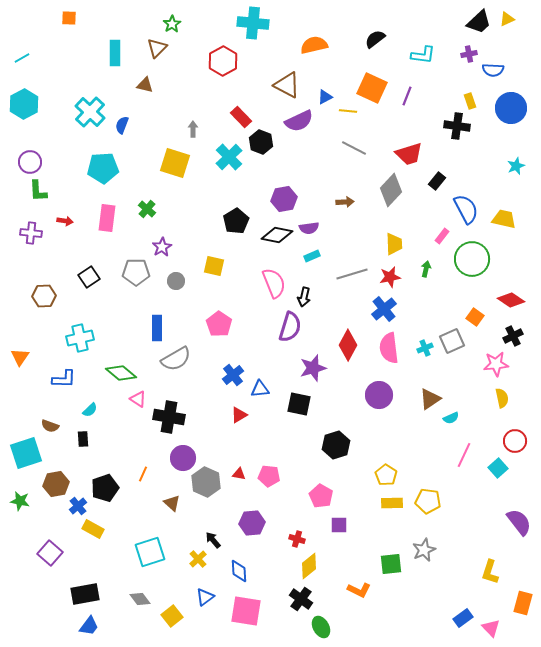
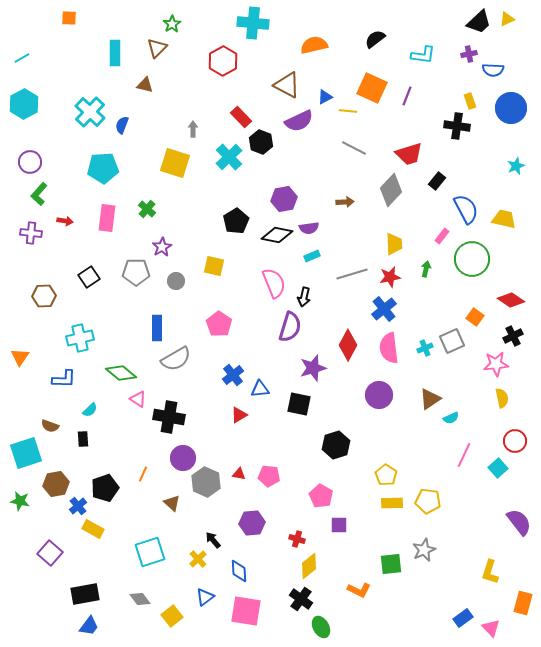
green L-shape at (38, 191): moved 1 px right, 3 px down; rotated 45 degrees clockwise
